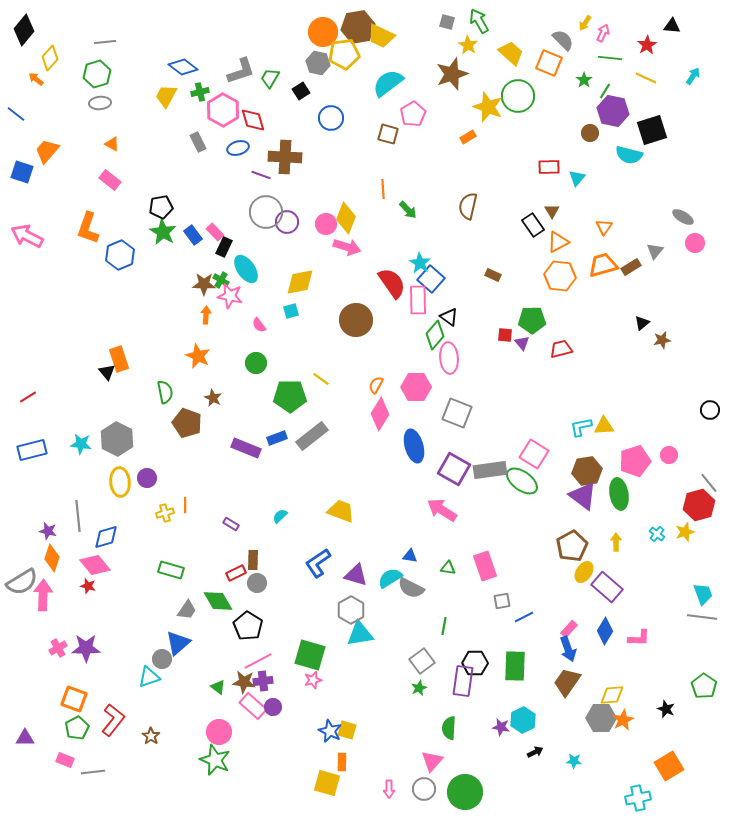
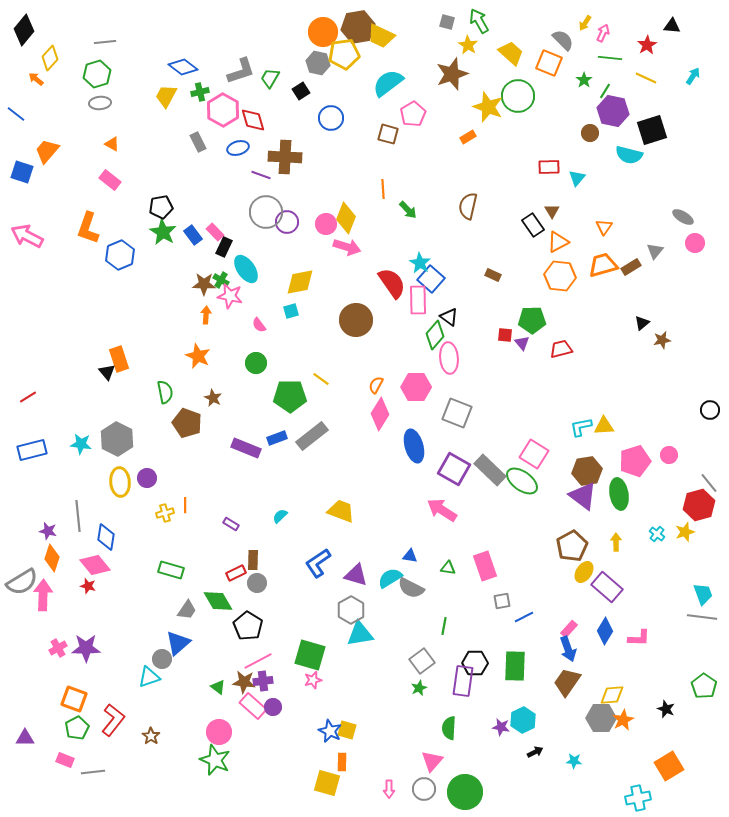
gray rectangle at (490, 470): rotated 52 degrees clockwise
blue diamond at (106, 537): rotated 64 degrees counterclockwise
